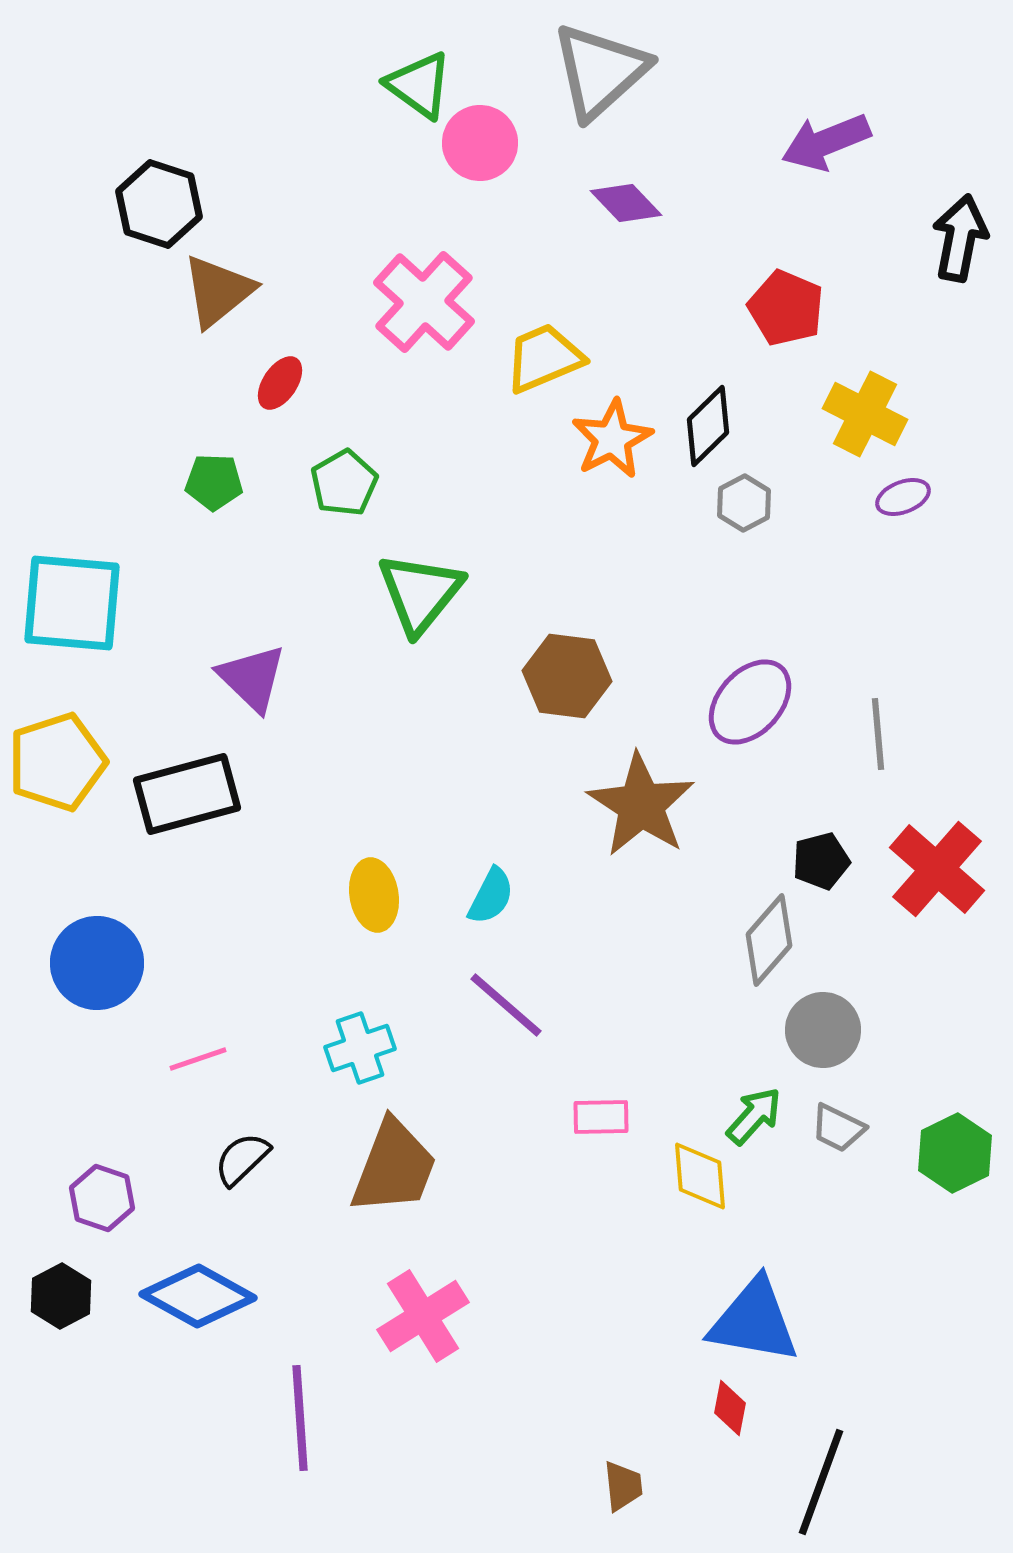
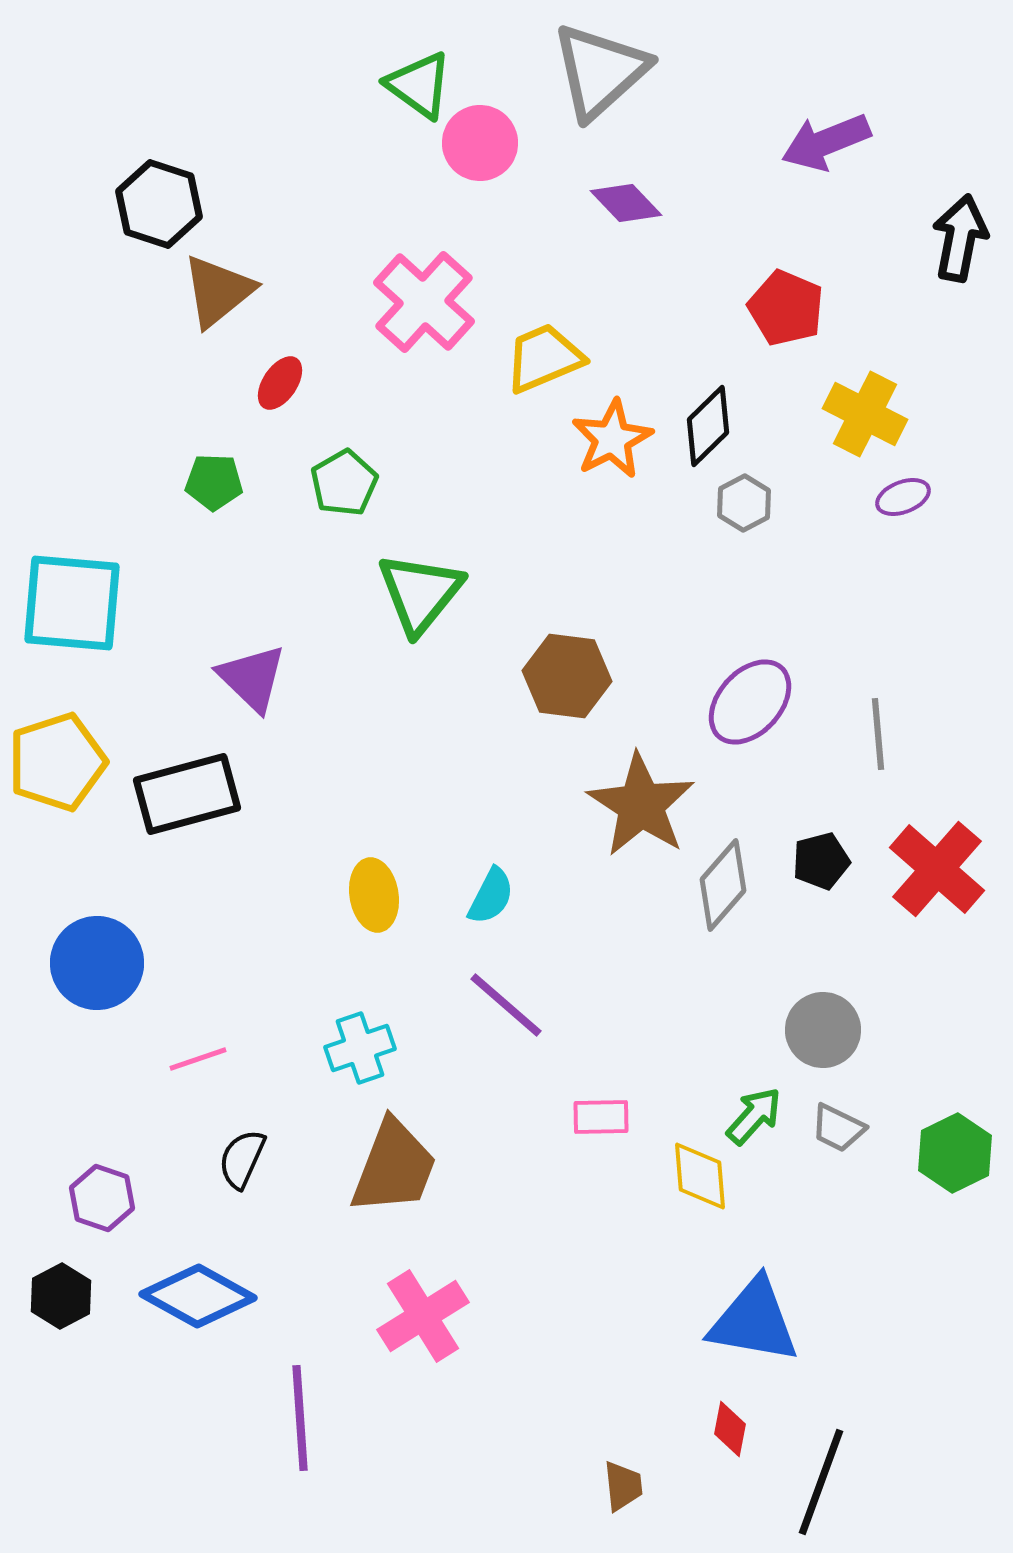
gray diamond at (769, 940): moved 46 px left, 55 px up
black semicircle at (242, 1159): rotated 22 degrees counterclockwise
red diamond at (730, 1408): moved 21 px down
